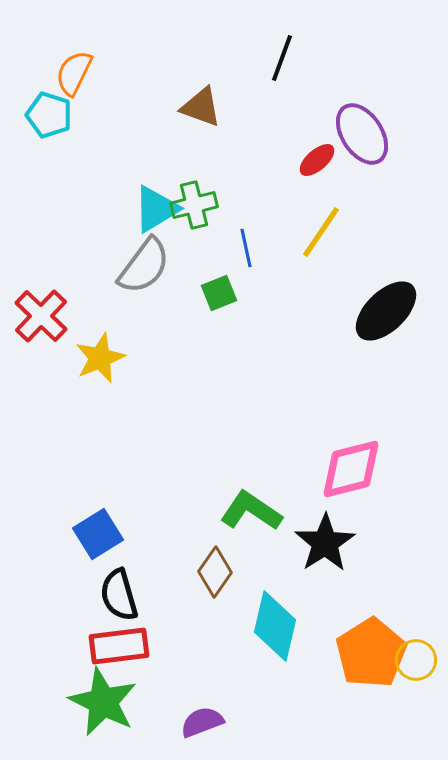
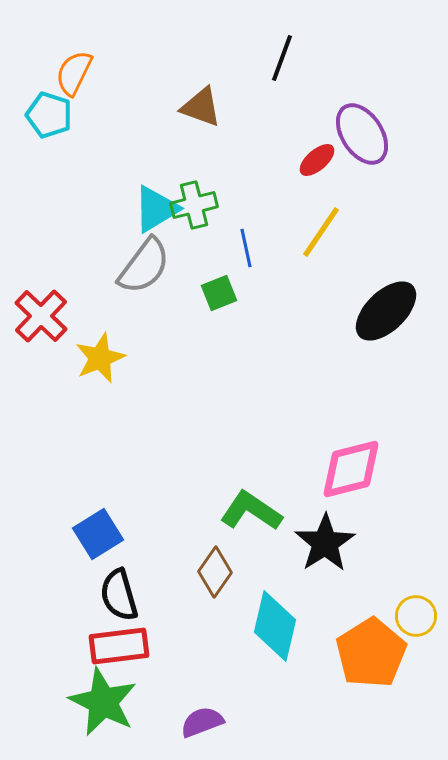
yellow circle: moved 44 px up
